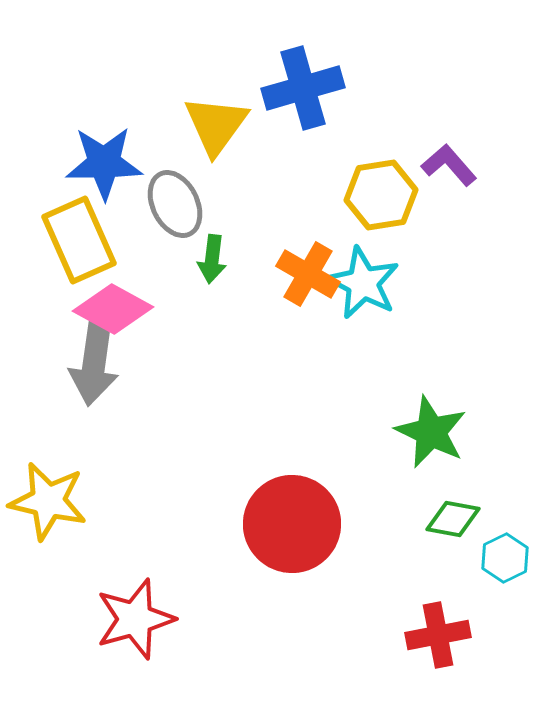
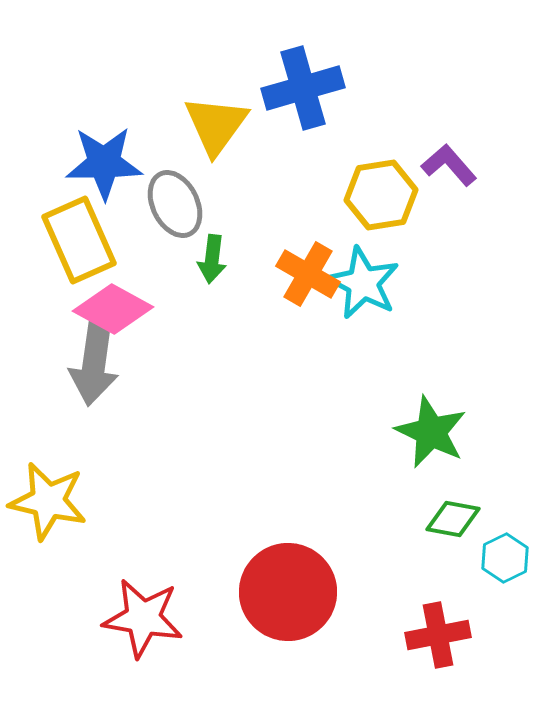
red circle: moved 4 px left, 68 px down
red star: moved 8 px right, 1 px up; rotated 26 degrees clockwise
